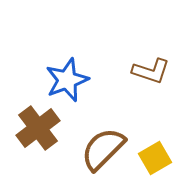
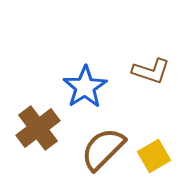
blue star: moved 18 px right, 7 px down; rotated 12 degrees counterclockwise
yellow square: moved 1 px left, 2 px up
